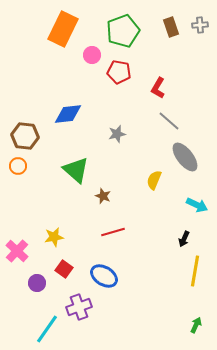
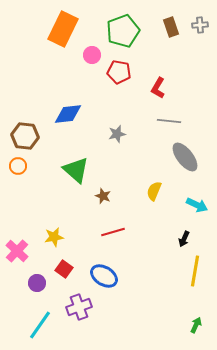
gray line: rotated 35 degrees counterclockwise
yellow semicircle: moved 11 px down
cyan line: moved 7 px left, 4 px up
